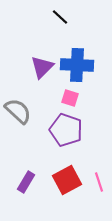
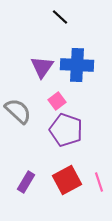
purple triangle: rotated 10 degrees counterclockwise
pink square: moved 13 px left, 3 px down; rotated 36 degrees clockwise
